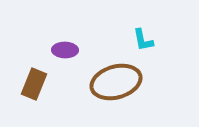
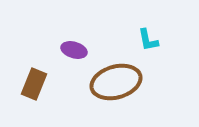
cyan L-shape: moved 5 px right
purple ellipse: moved 9 px right; rotated 15 degrees clockwise
